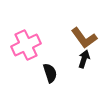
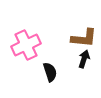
brown L-shape: rotated 48 degrees counterclockwise
black semicircle: moved 1 px up
